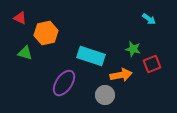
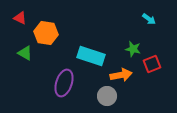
orange hexagon: rotated 20 degrees clockwise
green triangle: rotated 14 degrees clockwise
purple ellipse: rotated 16 degrees counterclockwise
gray circle: moved 2 px right, 1 px down
